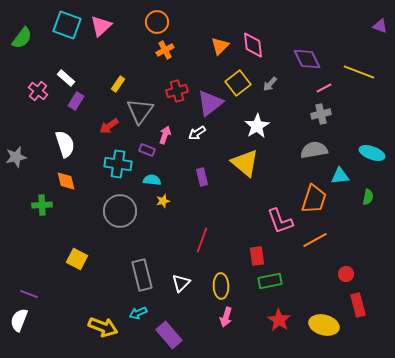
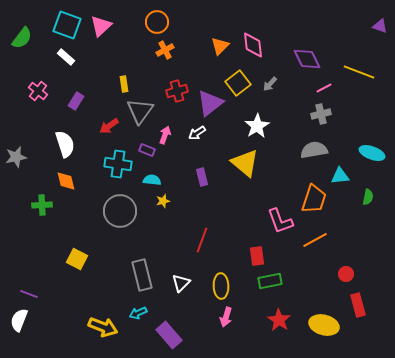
white rectangle at (66, 78): moved 21 px up
yellow rectangle at (118, 84): moved 6 px right; rotated 42 degrees counterclockwise
